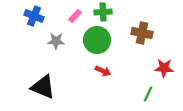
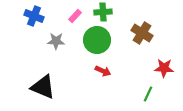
brown cross: rotated 20 degrees clockwise
